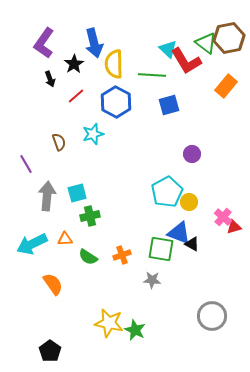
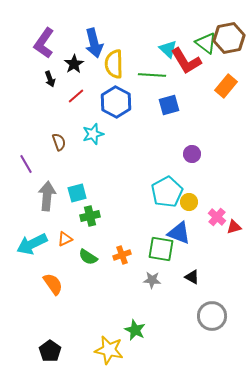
pink cross: moved 6 px left
orange triangle: rotated 21 degrees counterclockwise
black triangle: moved 33 px down
yellow star: moved 27 px down
